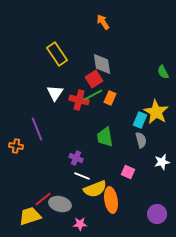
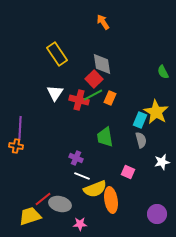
red square: rotated 12 degrees counterclockwise
purple line: moved 17 px left, 1 px up; rotated 25 degrees clockwise
